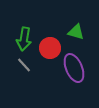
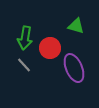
green triangle: moved 6 px up
green arrow: moved 1 px right, 1 px up
